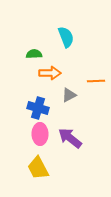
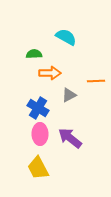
cyan semicircle: rotated 40 degrees counterclockwise
blue cross: rotated 15 degrees clockwise
